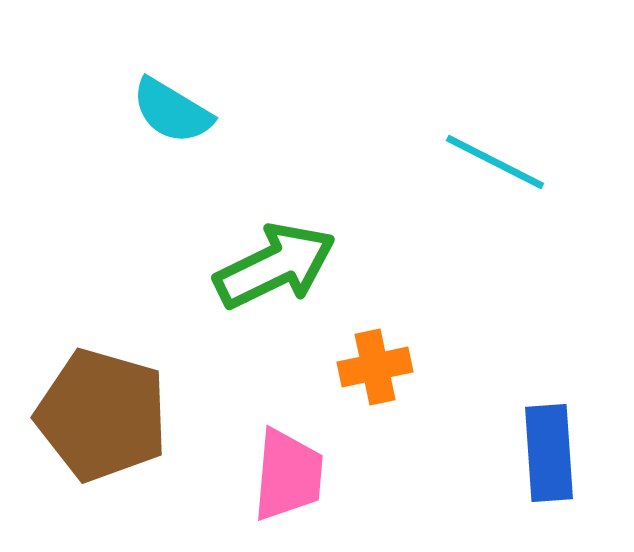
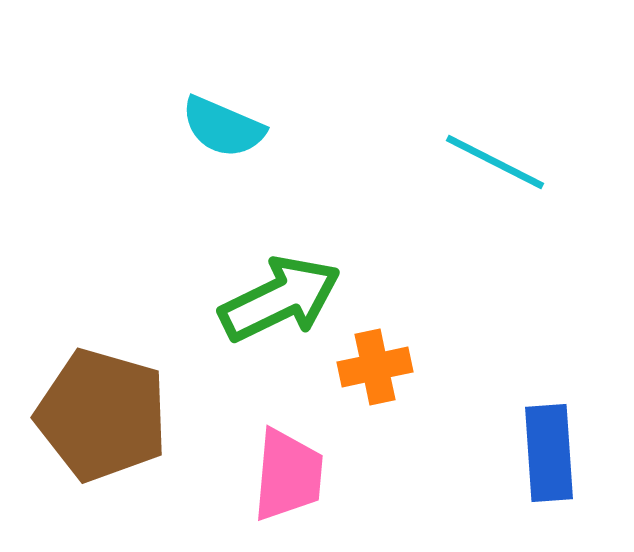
cyan semicircle: moved 51 px right, 16 px down; rotated 8 degrees counterclockwise
green arrow: moved 5 px right, 33 px down
